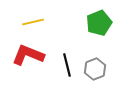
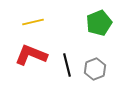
red L-shape: moved 3 px right
